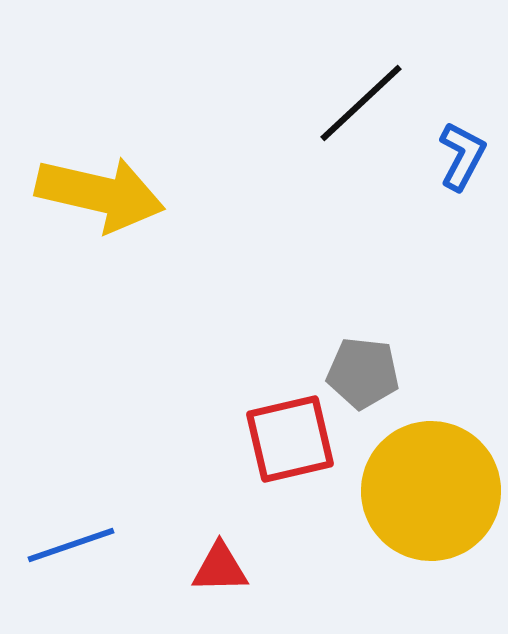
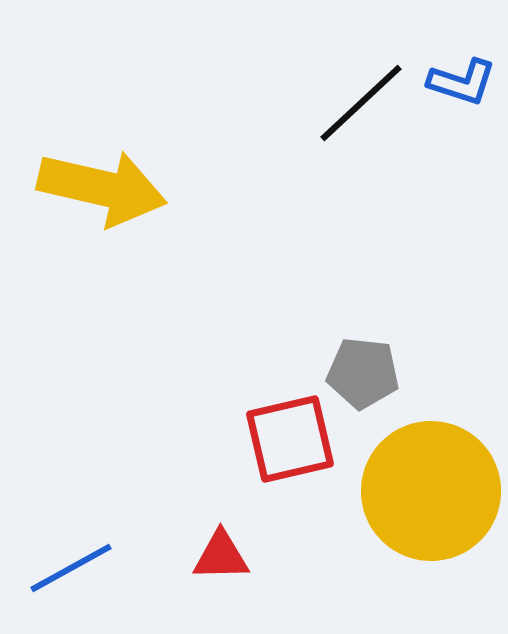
blue L-shape: moved 74 px up; rotated 80 degrees clockwise
yellow arrow: moved 2 px right, 6 px up
blue line: moved 23 px down; rotated 10 degrees counterclockwise
red triangle: moved 1 px right, 12 px up
